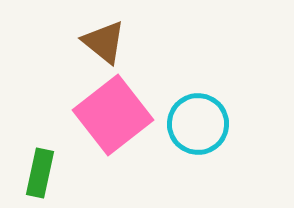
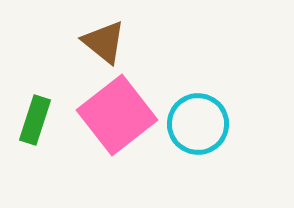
pink square: moved 4 px right
green rectangle: moved 5 px left, 53 px up; rotated 6 degrees clockwise
